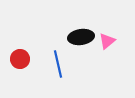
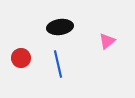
black ellipse: moved 21 px left, 10 px up
red circle: moved 1 px right, 1 px up
